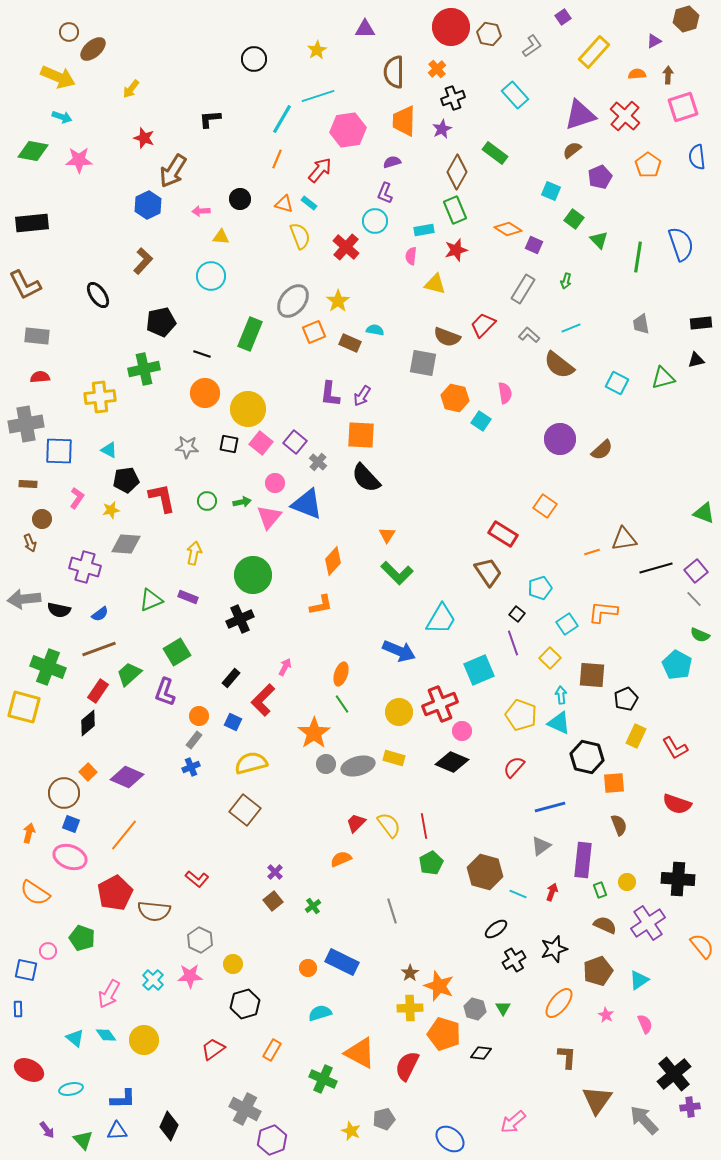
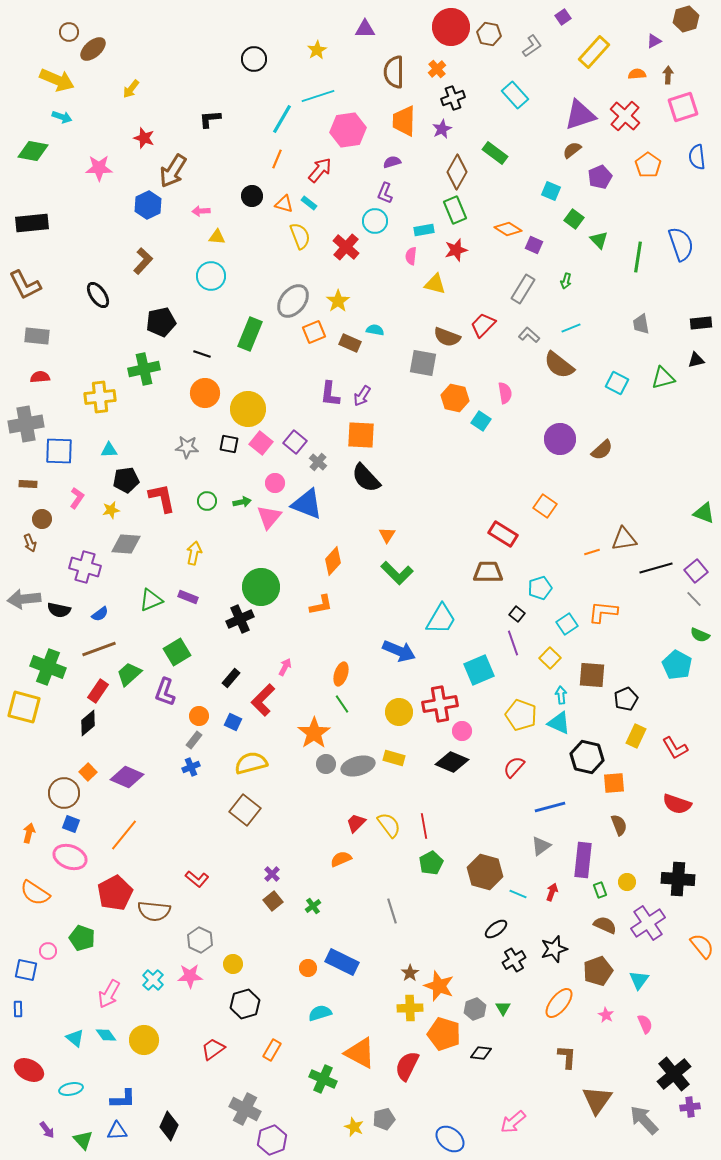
yellow arrow at (58, 77): moved 1 px left, 3 px down
pink star at (79, 160): moved 20 px right, 8 px down
black circle at (240, 199): moved 12 px right, 3 px up
yellow triangle at (221, 237): moved 4 px left
cyan triangle at (109, 450): rotated 30 degrees counterclockwise
brown trapezoid at (488, 572): rotated 56 degrees counterclockwise
green circle at (253, 575): moved 8 px right, 12 px down
red cross at (440, 704): rotated 12 degrees clockwise
purple cross at (275, 872): moved 3 px left, 2 px down
cyan triangle at (639, 980): rotated 20 degrees counterclockwise
gray hexagon at (475, 1009): rotated 25 degrees clockwise
yellow star at (351, 1131): moved 3 px right, 4 px up
